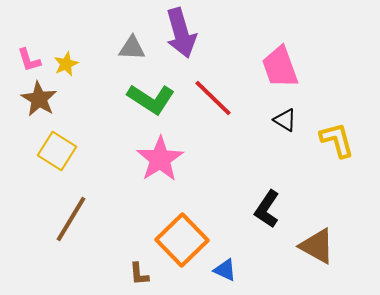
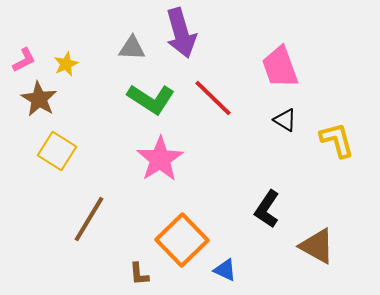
pink L-shape: moved 5 px left; rotated 100 degrees counterclockwise
brown line: moved 18 px right
